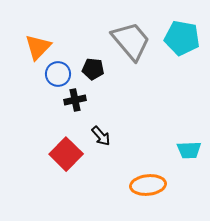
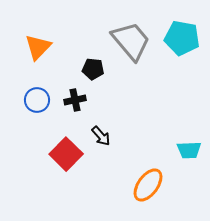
blue circle: moved 21 px left, 26 px down
orange ellipse: rotated 48 degrees counterclockwise
